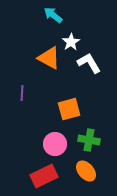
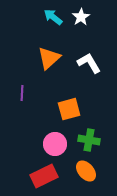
cyan arrow: moved 2 px down
white star: moved 10 px right, 25 px up
orange triangle: rotated 50 degrees clockwise
